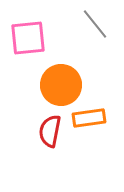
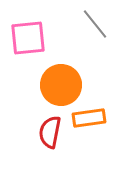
red semicircle: moved 1 px down
